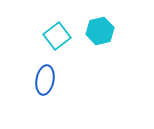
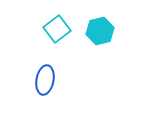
cyan square: moved 7 px up
